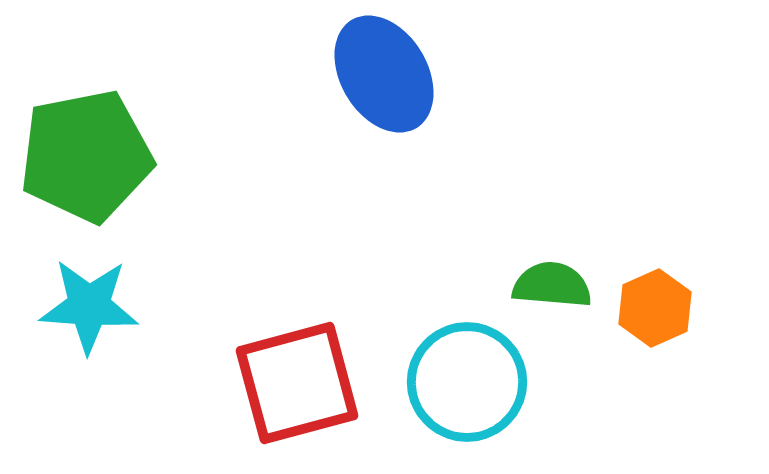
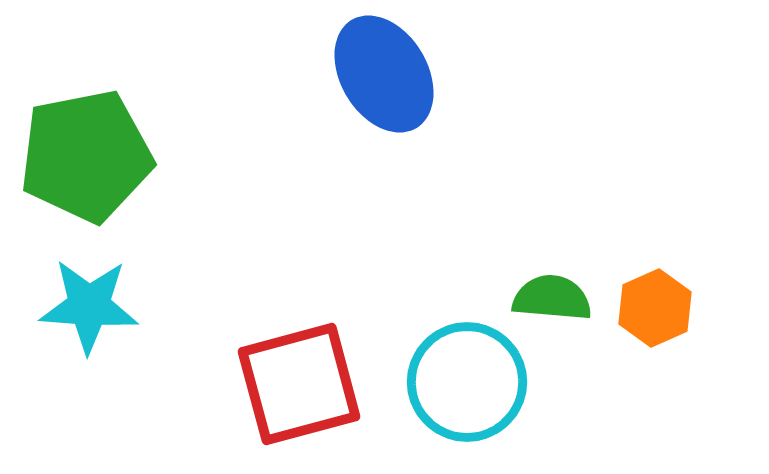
green semicircle: moved 13 px down
red square: moved 2 px right, 1 px down
